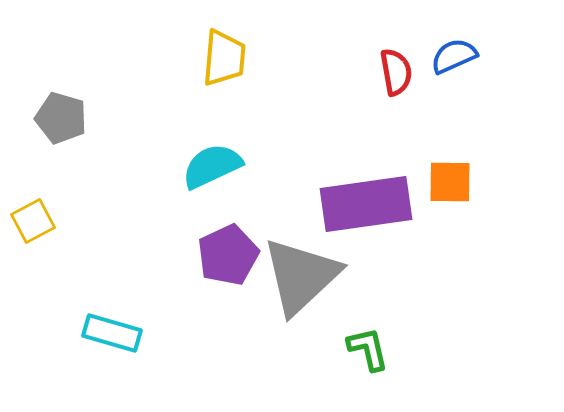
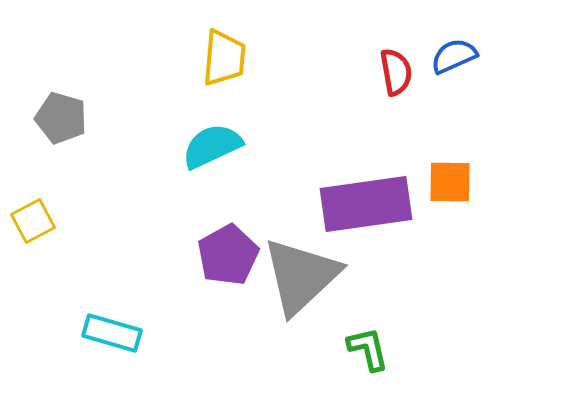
cyan semicircle: moved 20 px up
purple pentagon: rotated 4 degrees counterclockwise
